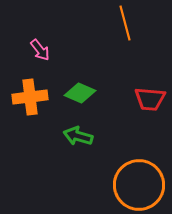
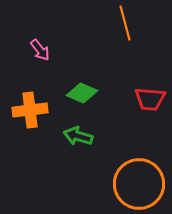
green diamond: moved 2 px right
orange cross: moved 13 px down
orange circle: moved 1 px up
